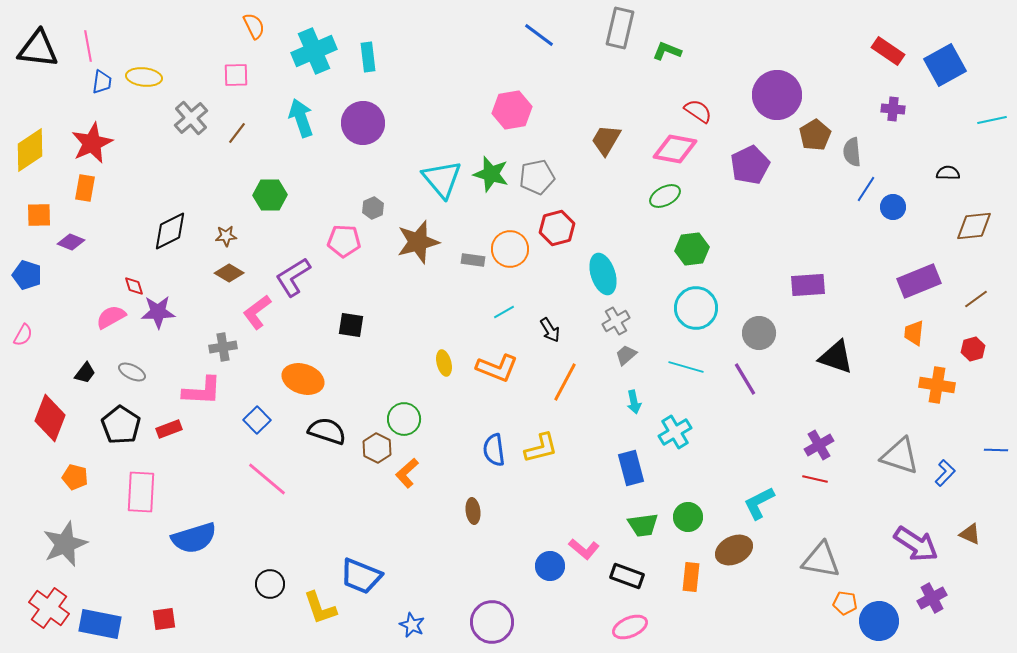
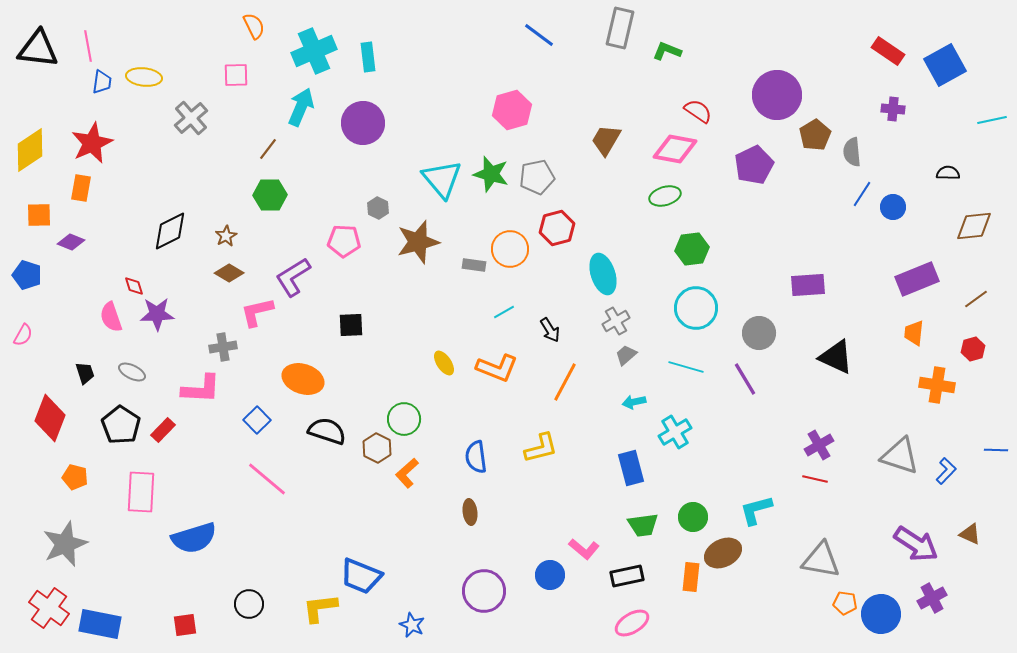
pink hexagon at (512, 110): rotated 6 degrees counterclockwise
cyan arrow at (301, 118): moved 11 px up; rotated 42 degrees clockwise
brown line at (237, 133): moved 31 px right, 16 px down
purple pentagon at (750, 165): moved 4 px right
orange rectangle at (85, 188): moved 4 px left
blue line at (866, 189): moved 4 px left, 5 px down
green ellipse at (665, 196): rotated 12 degrees clockwise
gray hexagon at (373, 208): moved 5 px right; rotated 10 degrees counterclockwise
brown star at (226, 236): rotated 25 degrees counterclockwise
gray rectangle at (473, 260): moved 1 px right, 5 px down
purple rectangle at (919, 281): moved 2 px left, 2 px up
purple star at (158, 312): moved 1 px left, 2 px down
pink L-shape at (257, 312): rotated 24 degrees clockwise
pink semicircle at (111, 317): rotated 80 degrees counterclockwise
black square at (351, 325): rotated 12 degrees counterclockwise
black triangle at (836, 357): rotated 6 degrees clockwise
yellow ellipse at (444, 363): rotated 20 degrees counterclockwise
black trapezoid at (85, 373): rotated 55 degrees counterclockwise
pink L-shape at (202, 391): moved 1 px left, 2 px up
cyan arrow at (634, 402): rotated 90 degrees clockwise
red rectangle at (169, 429): moved 6 px left, 1 px down; rotated 25 degrees counterclockwise
blue semicircle at (494, 450): moved 18 px left, 7 px down
blue L-shape at (945, 473): moved 1 px right, 2 px up
cyan L-shape at (759, 503): moved 3 px left, 7 px down; rotated 12 degrees clockwise
brown ellipse at (473, 511): moved 3 px left, 1 px down
green circle at (688, 517): moved 5 px right
brown ellipse at (734, 550): moved 11 px left, 3 px down
blue circle at (550, 566): moved 9 px down
black rectangle at (627, 576): rotated 32 degrees counterclockwise
black circle at (270, 584): moved 21 px left, 20 px down
yellow L-shape at (320, 608): rotated 102 degrees clockwise
red square at (164, 619): moved 21 px right, 6 px down
blue circle at (879, 621): moved 2 px right, 7 px up
purple circle at (492, 622): moved 8 px left, 31 px up
pink ellipse at (630, 627): moved 2 px right, 4 px up; rotated 8 degrees counterclockwise
